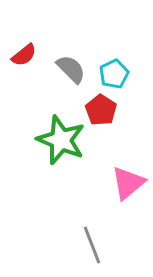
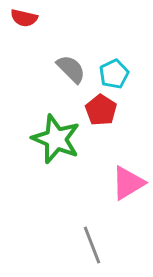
red semicircle: moved 37 px up; rotated 52 degrees clockwise
green star: moved 5 px left, 1 px up
pink triangle: rotated 9 degrees clockwise
